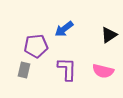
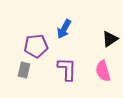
blue arrow: rotated 24 degrees counterclockwise
black triangle: moved 1 px right, 4 px down
pink semicircle: rotated 60 degrees clockwise
